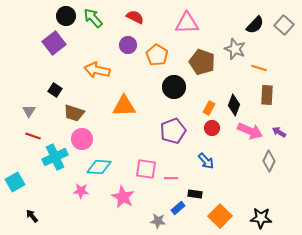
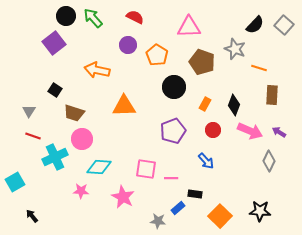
pink triangle at (187, 23): moved 2 px right, 4 px down
brown rectangle at (267, 95): moved 5 px right
orange rectangle at (209, 108): moved 4 px left, 4 px up
red circle at (212, 128): moved 1 px right, 2 px down
black star at (261, 218): moved 1 px left, 7 px up
